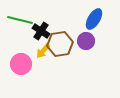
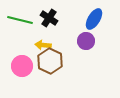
black cross: moved 8 px right, 13 px up
brown hexagon: moved 10 px left, 17 px down; rotated 25 degrees counterclockwise
yellow arrow: moved 6 px up; rotated 56 degrees clockwise
pink circle: moved 1 px right, 2 px down
